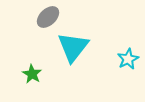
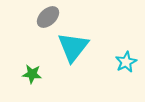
cyan star: moved 2 px left, 3 px down
green star: rotated 24 degrees counterclockwise
